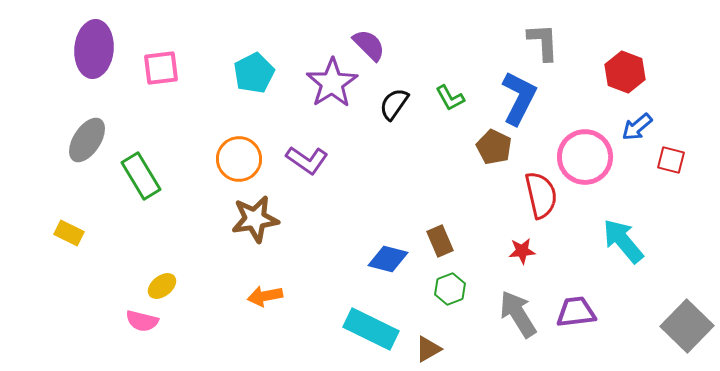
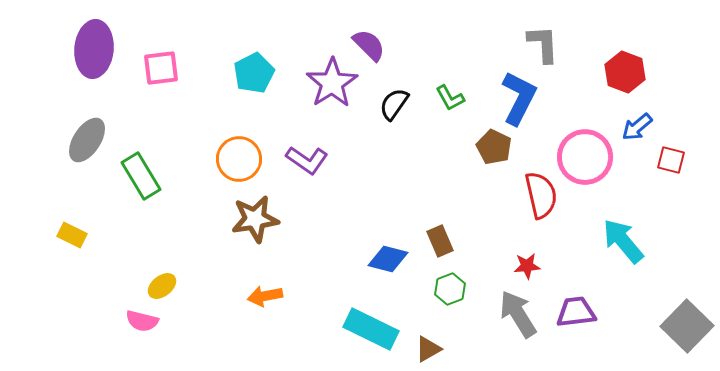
gray L-shape: moved 2 px down
yellow rectangle: moved 3 px right, 2 px down
red star: moved 5 px right, 15 px down
